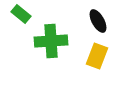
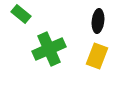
black ellipse: rotated 35 degrees clockwise
green cross: moved 2 px left, 8 px down; rotated 20 degrees counterclockwise
